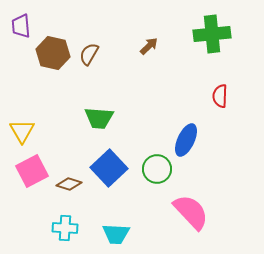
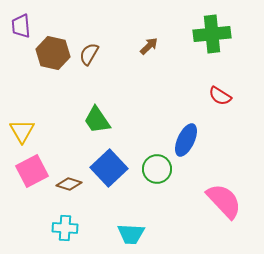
red semicircle: rotated 60 degrees counterclockwise
green trapezoid: moved 2 px left, 2 px down; rotated 52 degrees clockwise
pink semicircle: moved 33 px right, 11 px up
cyan trapezoid: moved 15 px right
